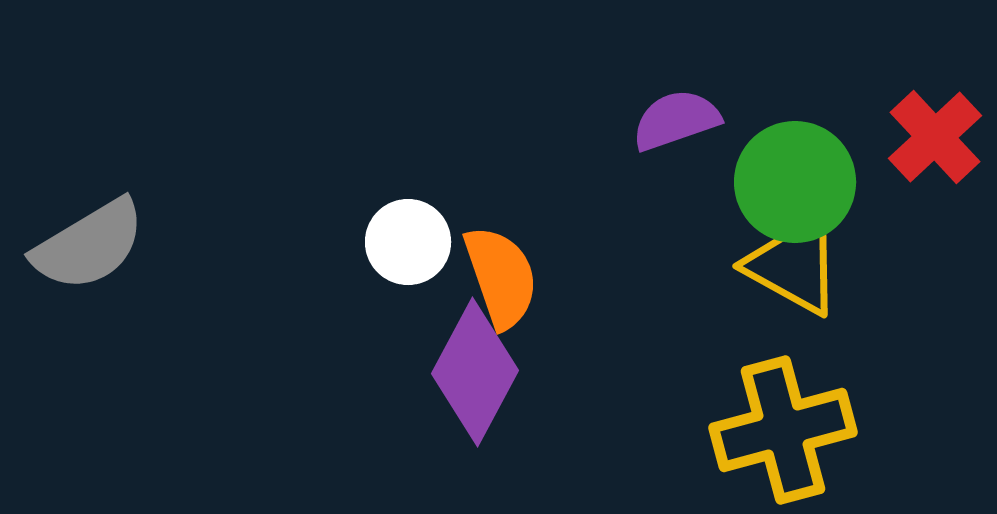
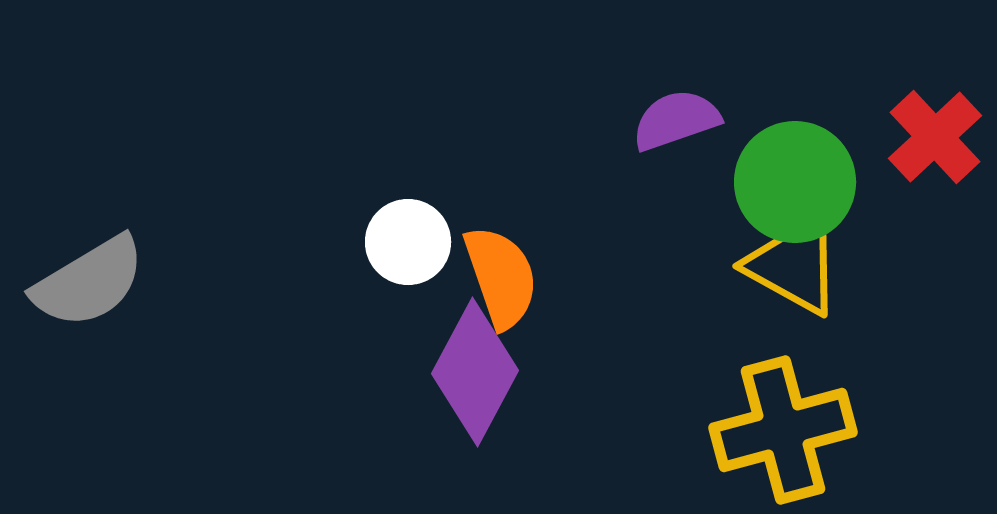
gray semicircle: moved 37 px down
